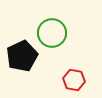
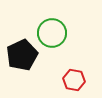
black pentagon: moved 1 px up
